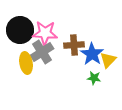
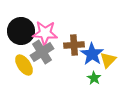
black circle: moved 1 px right, 1 px down
yellow ellipse: moved 2 px left, 2 px down; rotated 25 degrees counterclockwise
green star: rotated 24 degrees clockwise
